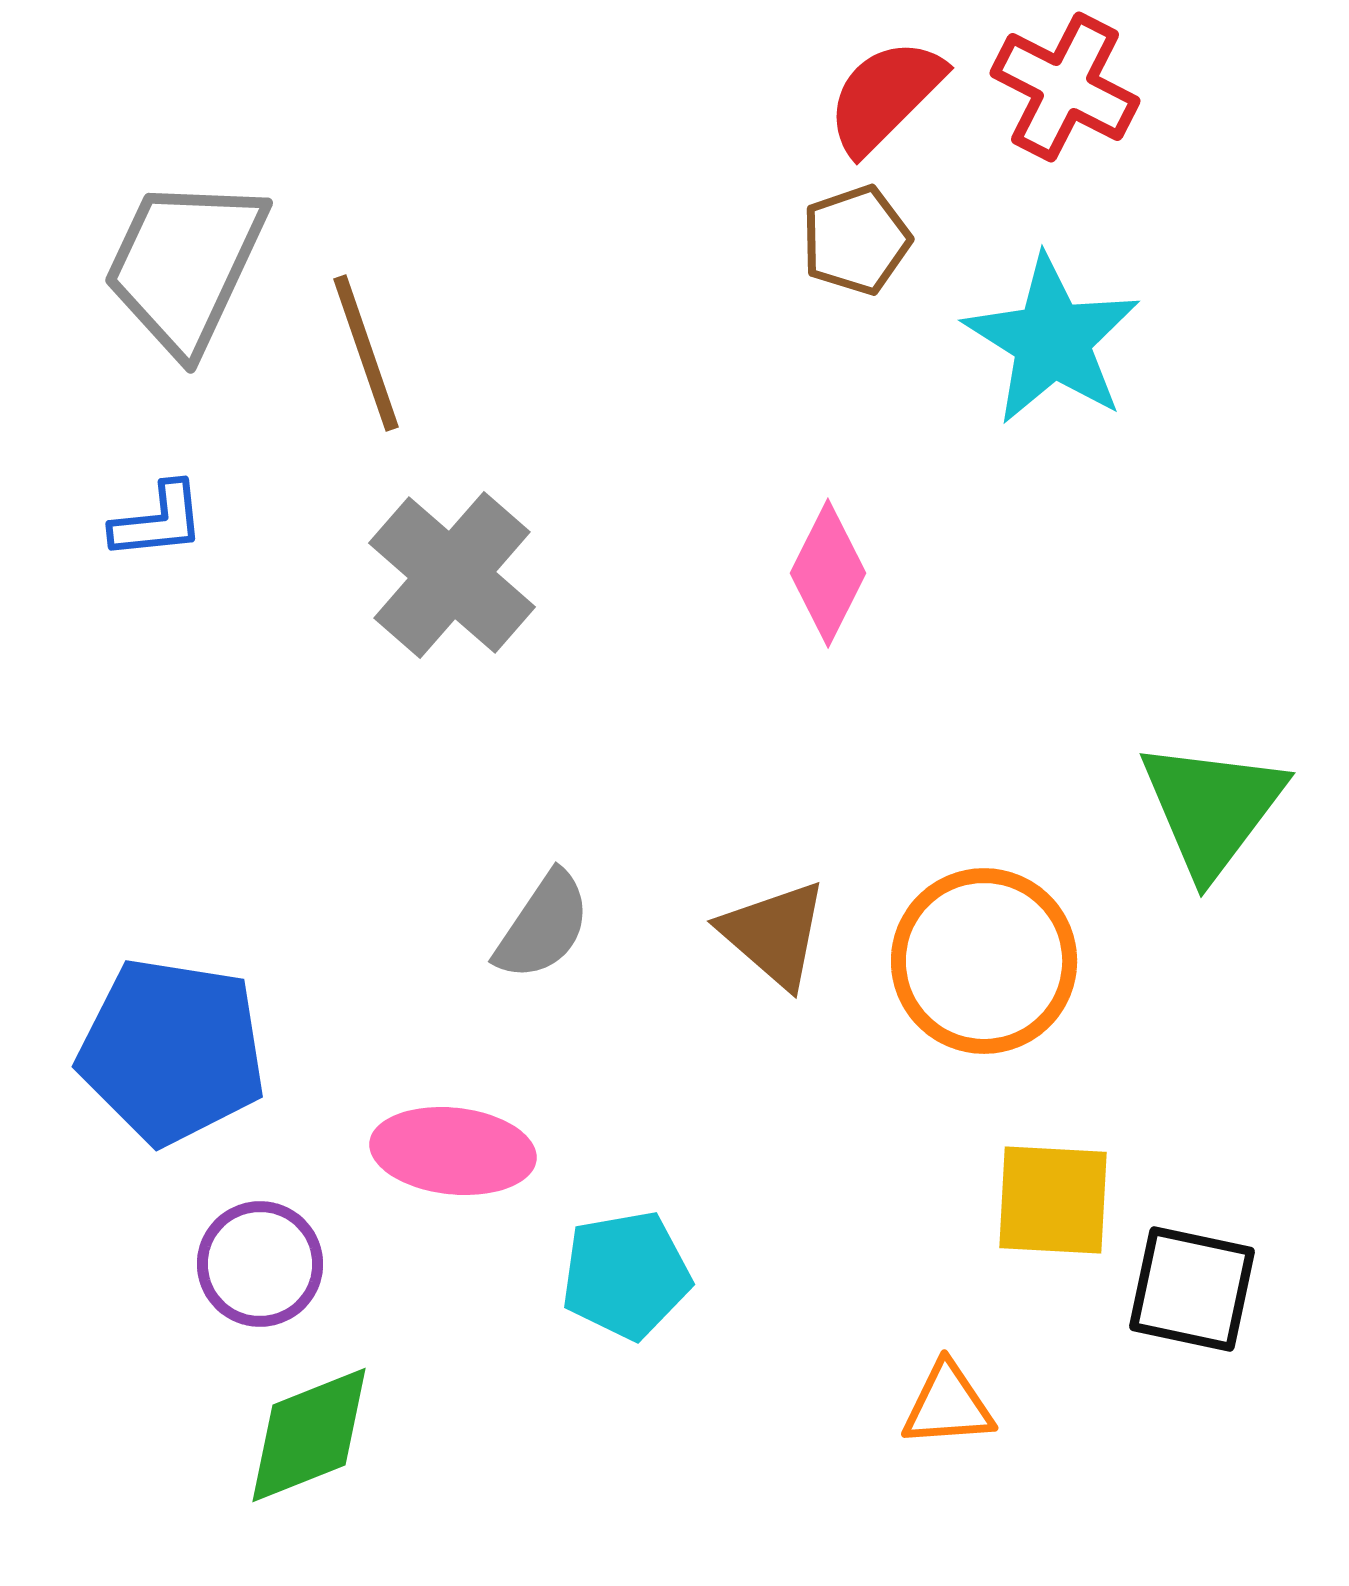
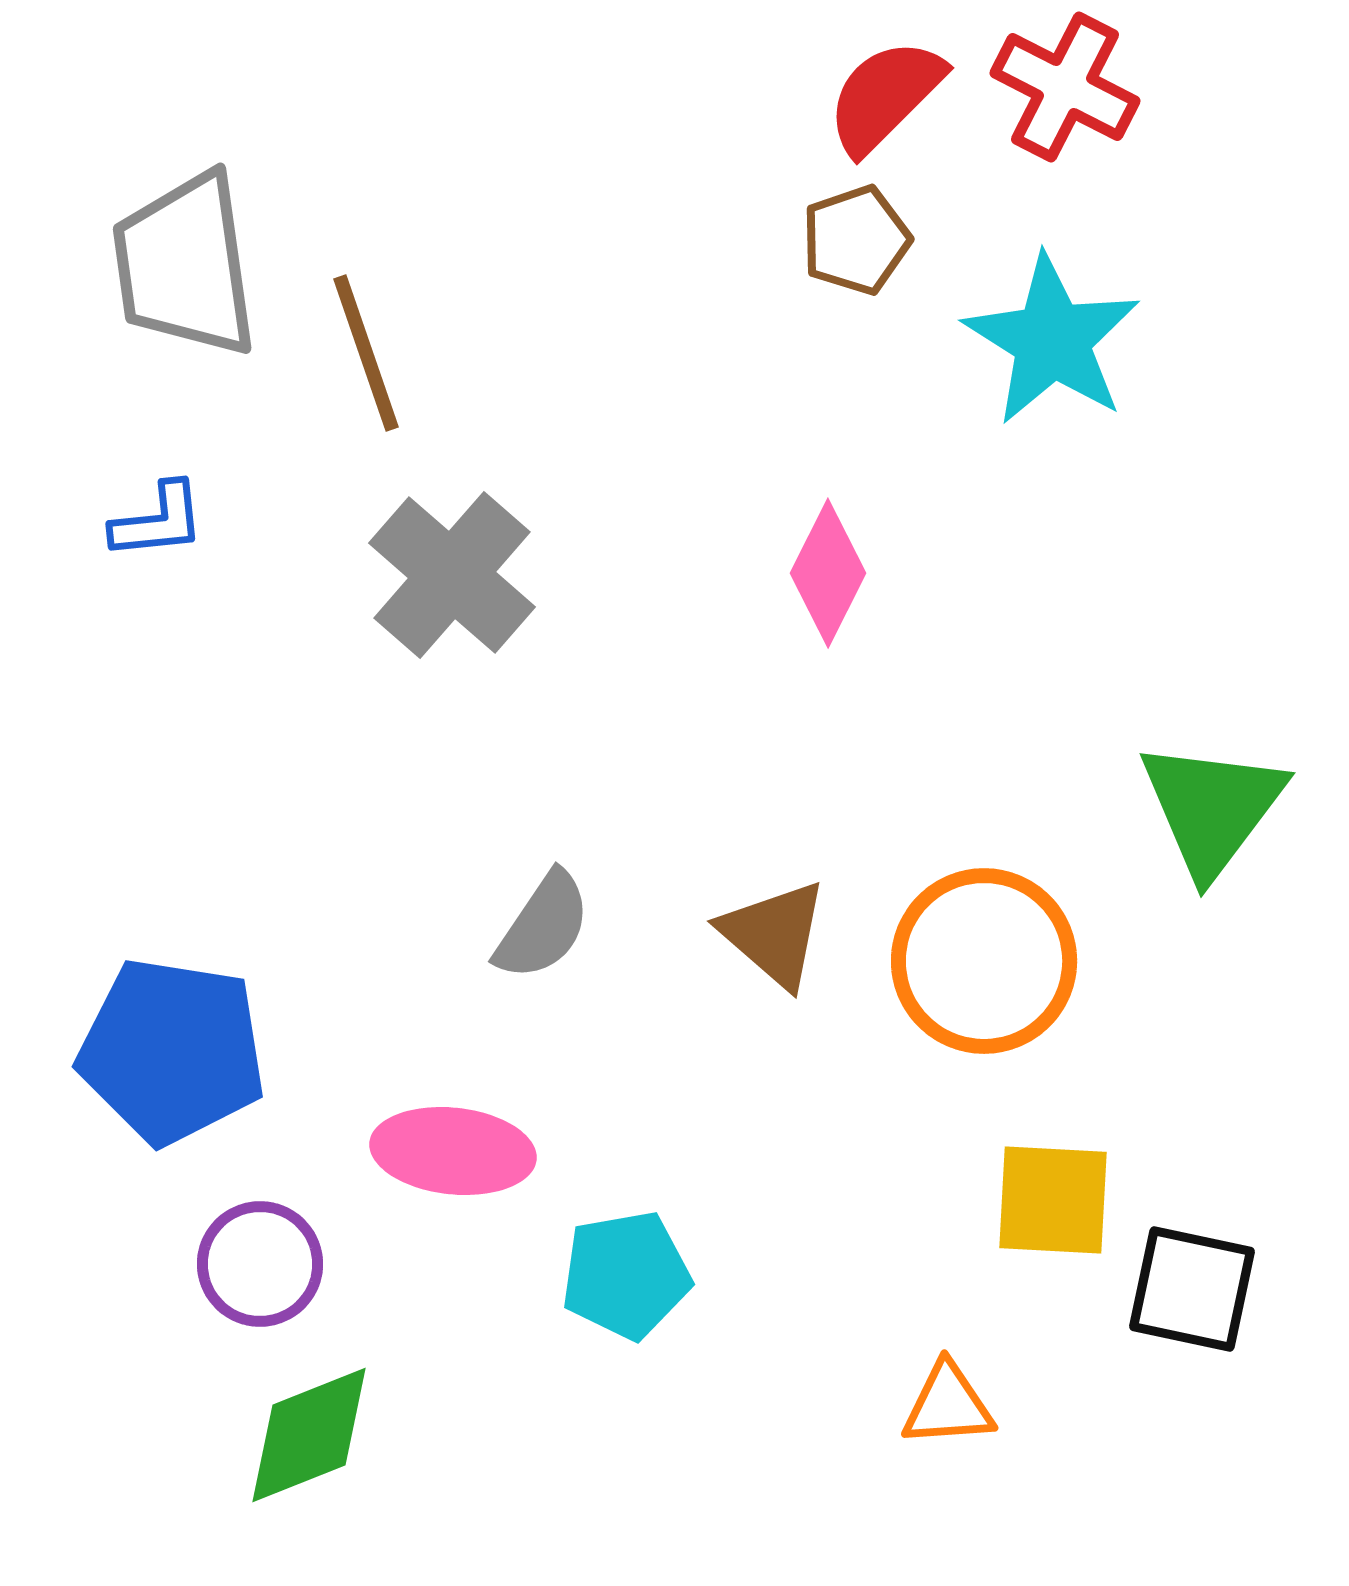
gray trapezoid: rotated 33 degrees counterclockwise
